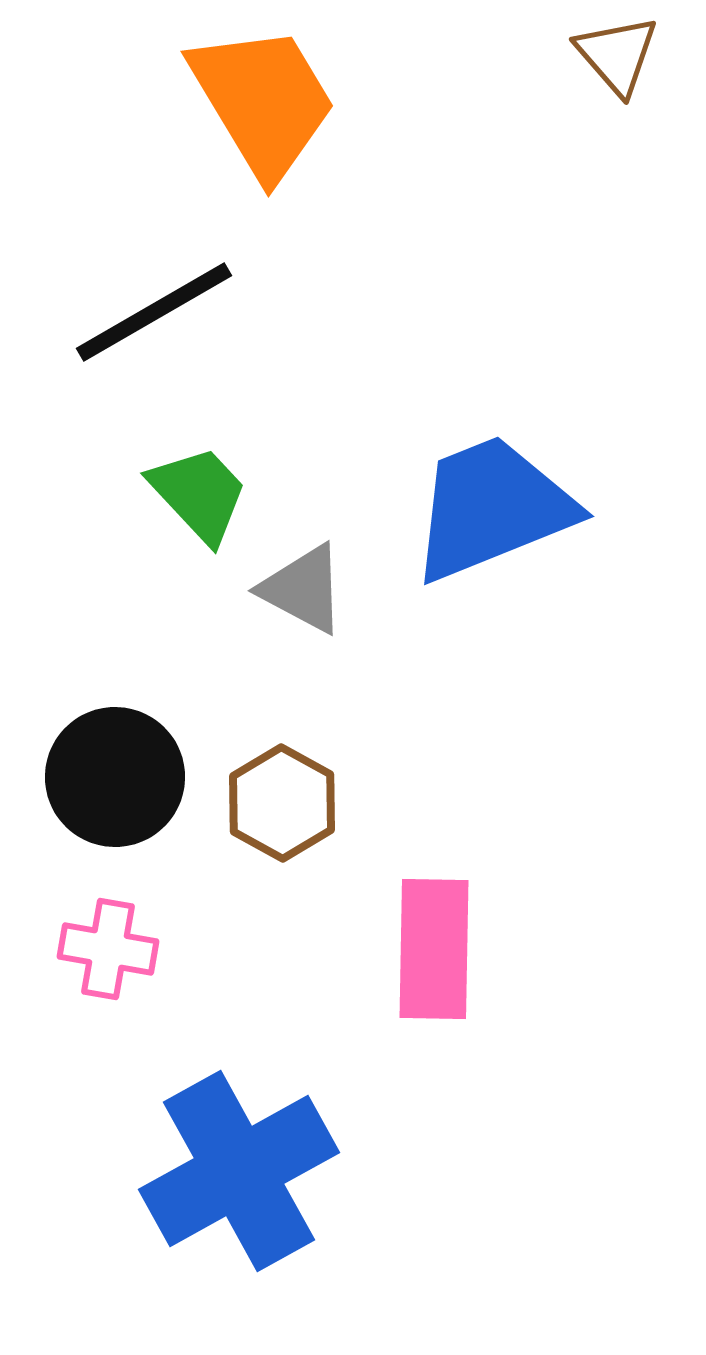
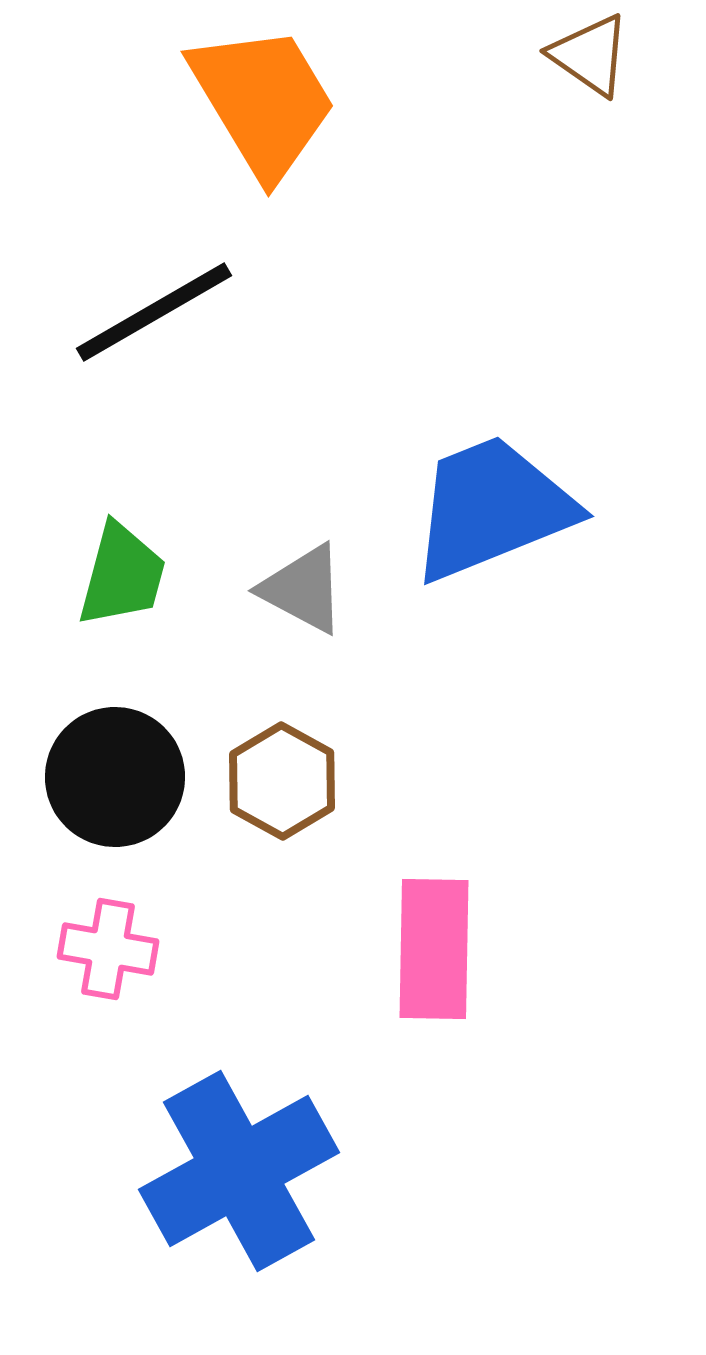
brown triangle: moved 27 px left; rotated 14 degrees counterclockwise
green trapezoid: moved 77 px left, 81 px down; rotated 58 degrees clockwise
brown hexagon: moved 22 px up
